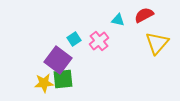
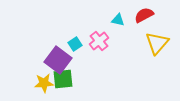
cyan square: moved 1 px right, 5 px down
